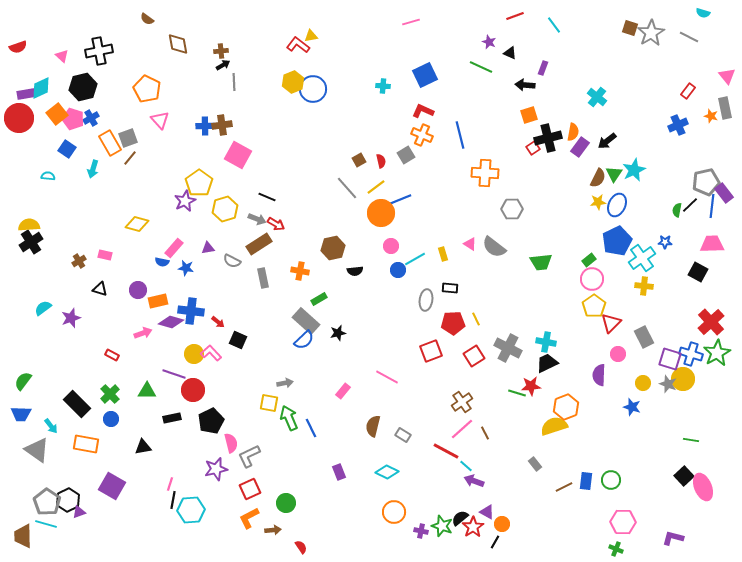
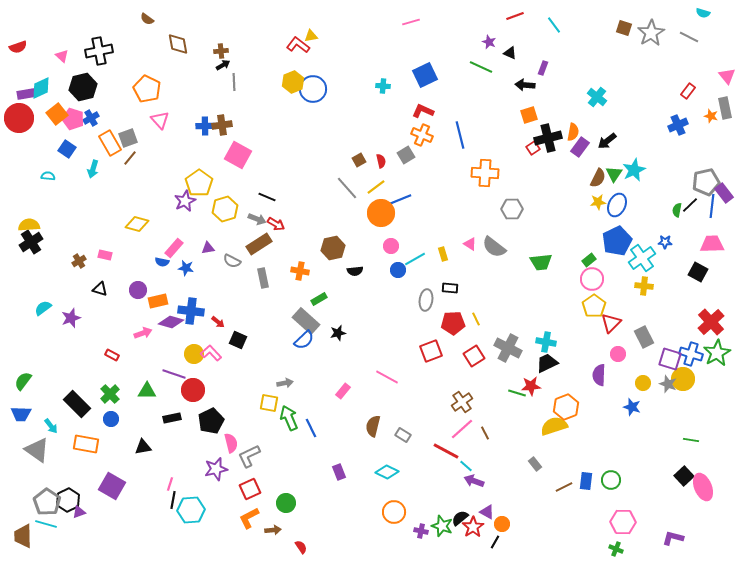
brown square at (630, 28): moved 6 px left
